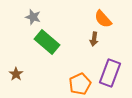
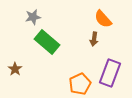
gray star: rotated 28 degrees counterclockwise
brown star: moved 1 px left, 5 px up
